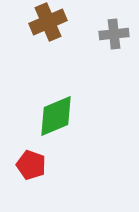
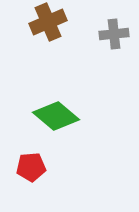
green diamond: rotated 63 degrees clockwise
red pentagon: moved 2 px down; rotated 24 degrees counterclockwise
